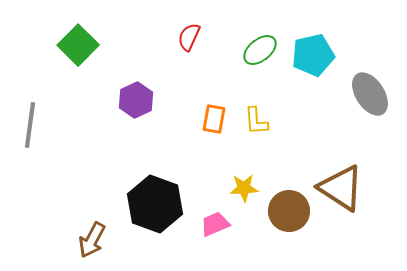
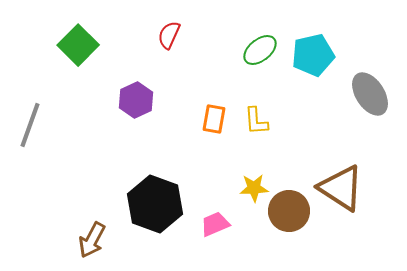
red semicircle: moved 20 px left, 2 px up
gray line: rotated 12 degrees clockwise
yellow star: moved 10 px right
